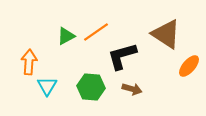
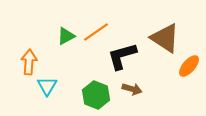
brown triangle: moved 1 px left, 4 px down
green hexagon: moved 5 px right, 8 px down; rotated 16 degrees clockwise
